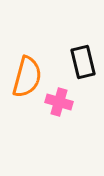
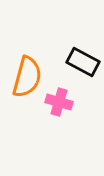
black rectangle: rotated 48 degrees counterclockwise
